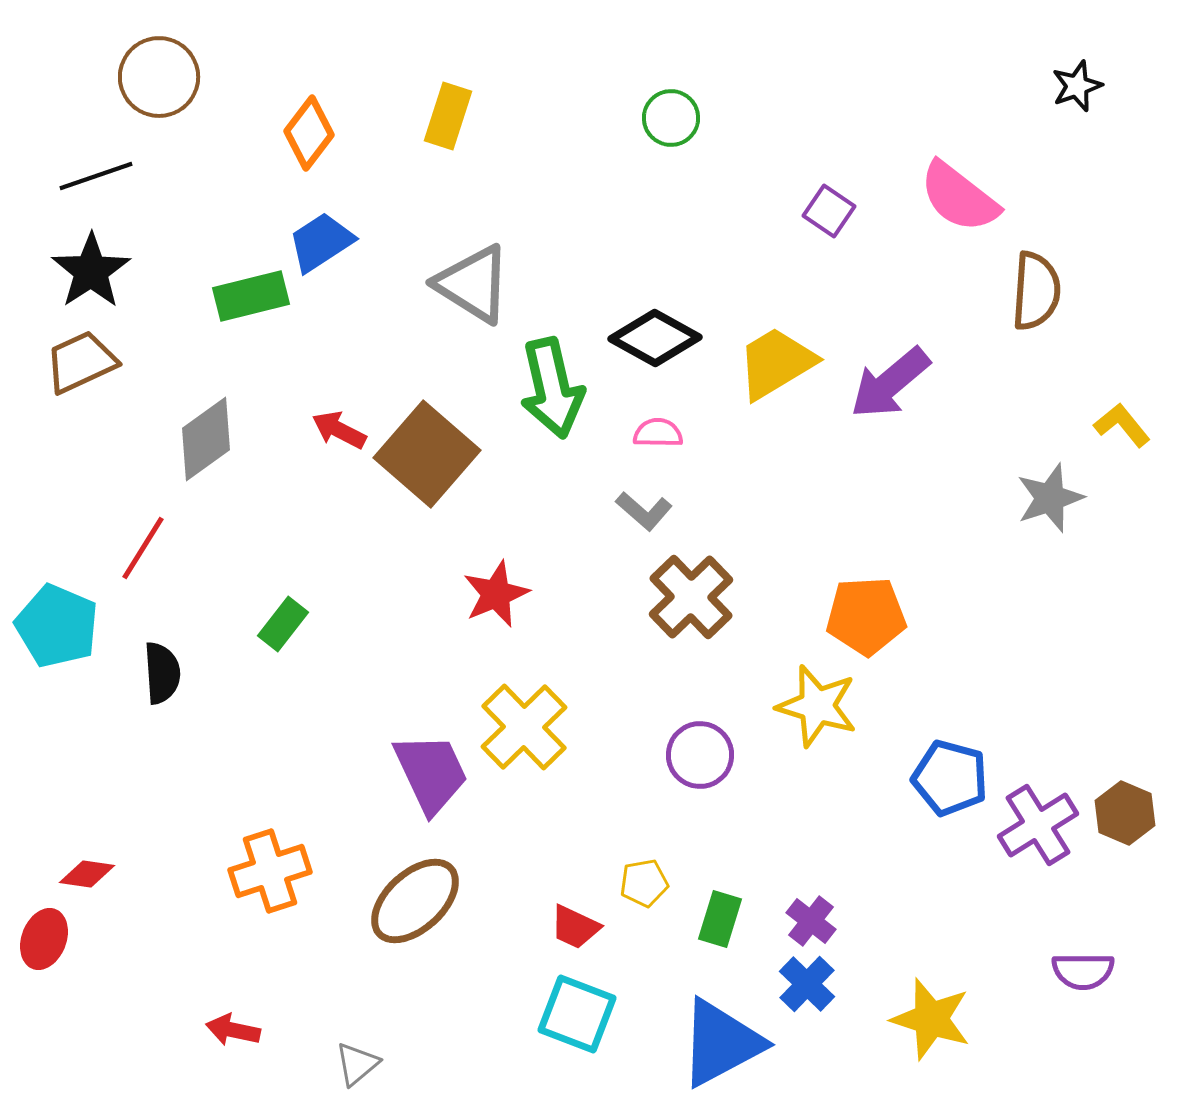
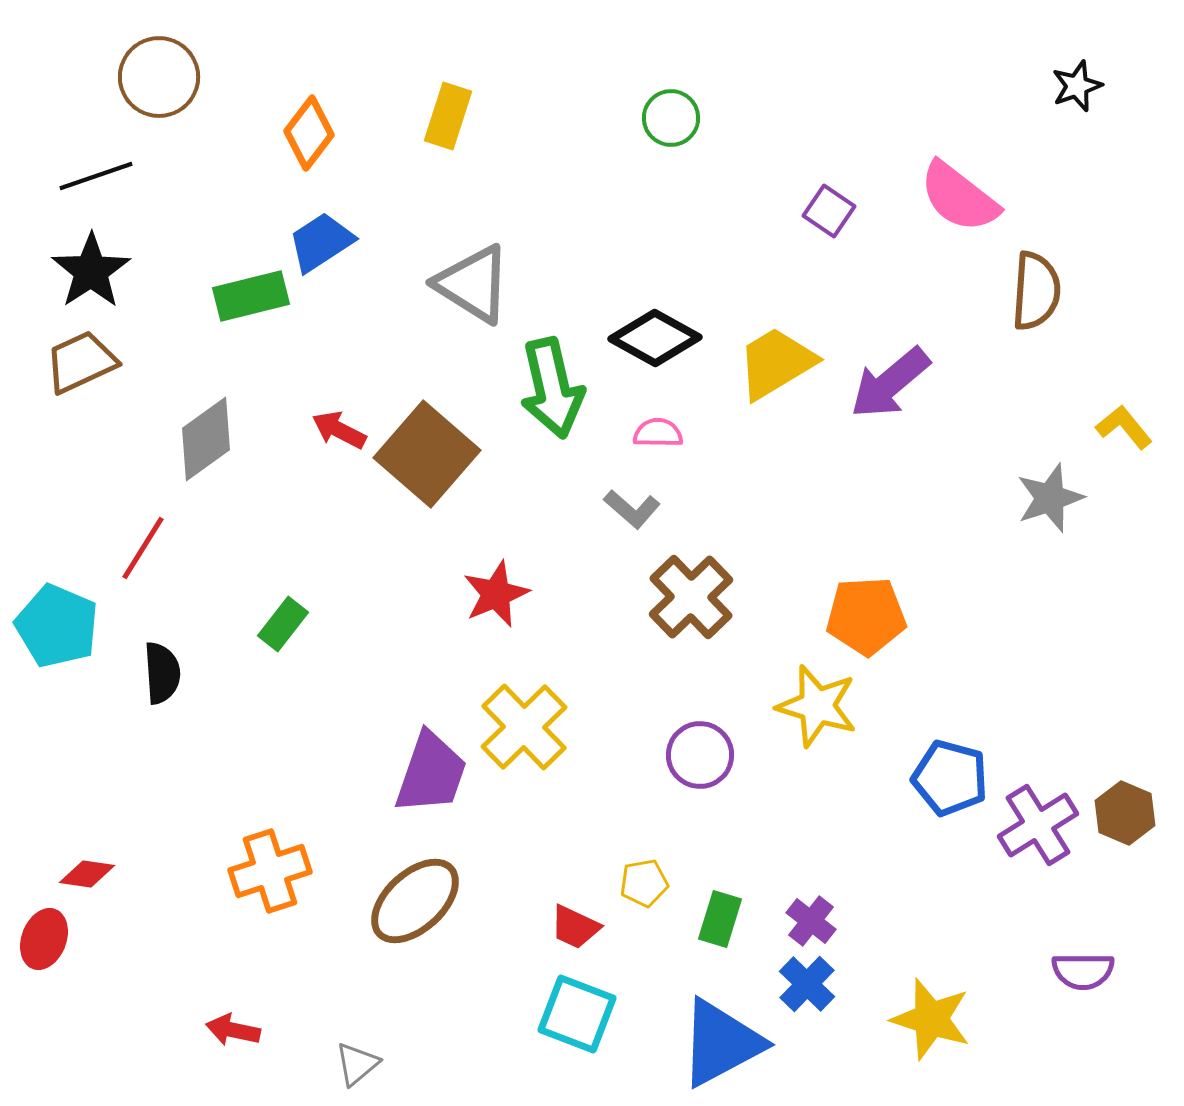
yellow L-shape at (1122, 425): moved 2 px right, 2 px down
gray L-shape at (644, 511): moved 12 px left, 2 px up
purple trapezoid at (431, 773): rotated 44 degrees clockwise
